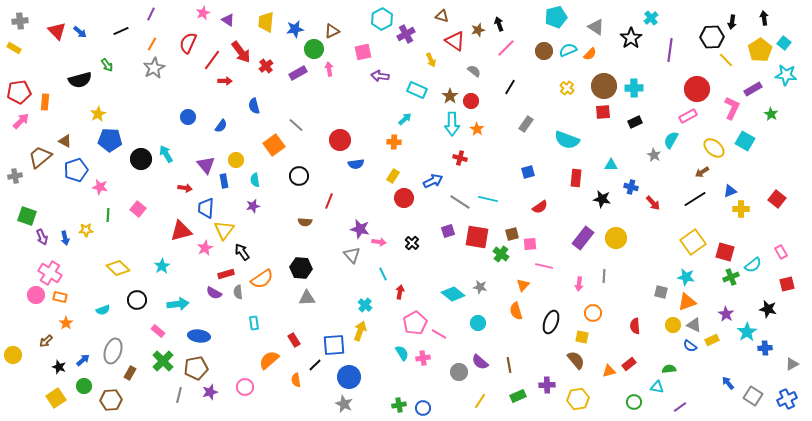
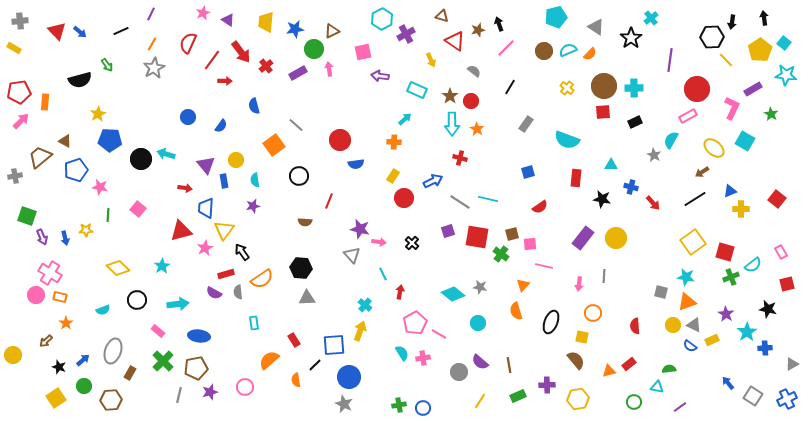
purple line at (670, 50): moved 10 px down
cyan arrow at (166, 154): rotated 42 degrees counterclockwise
